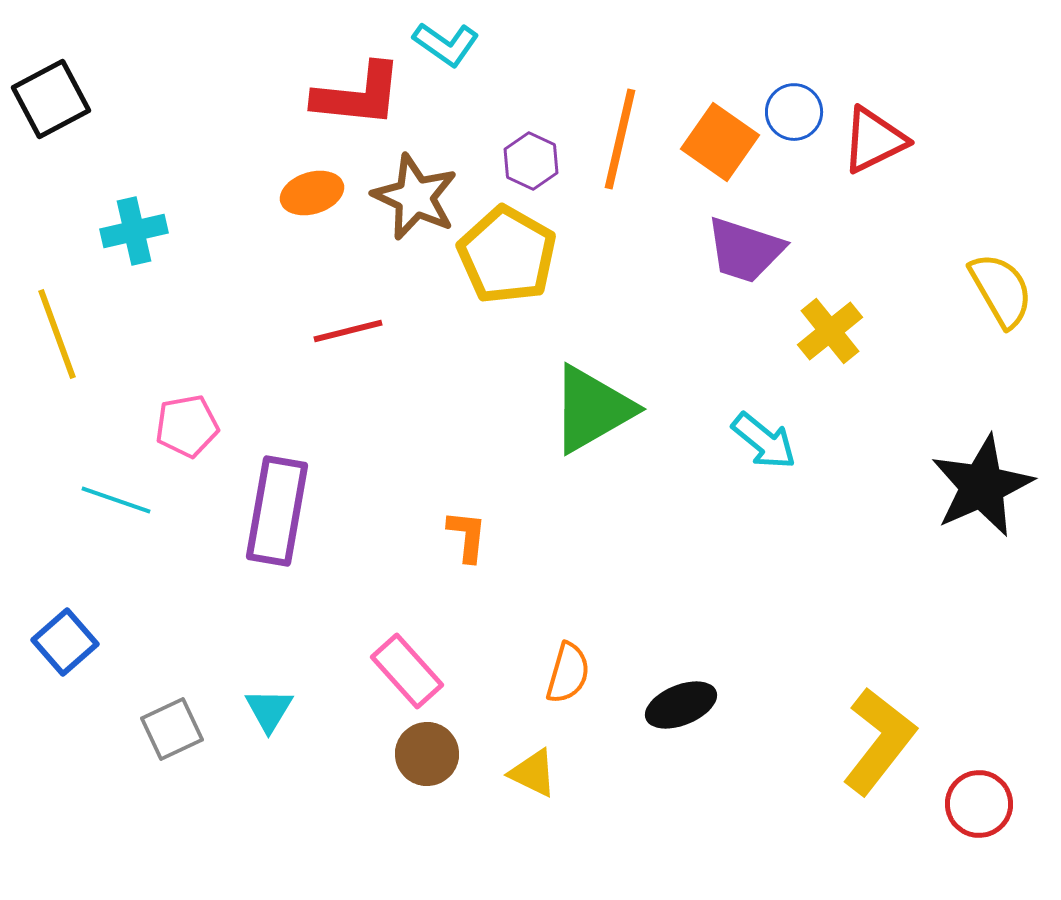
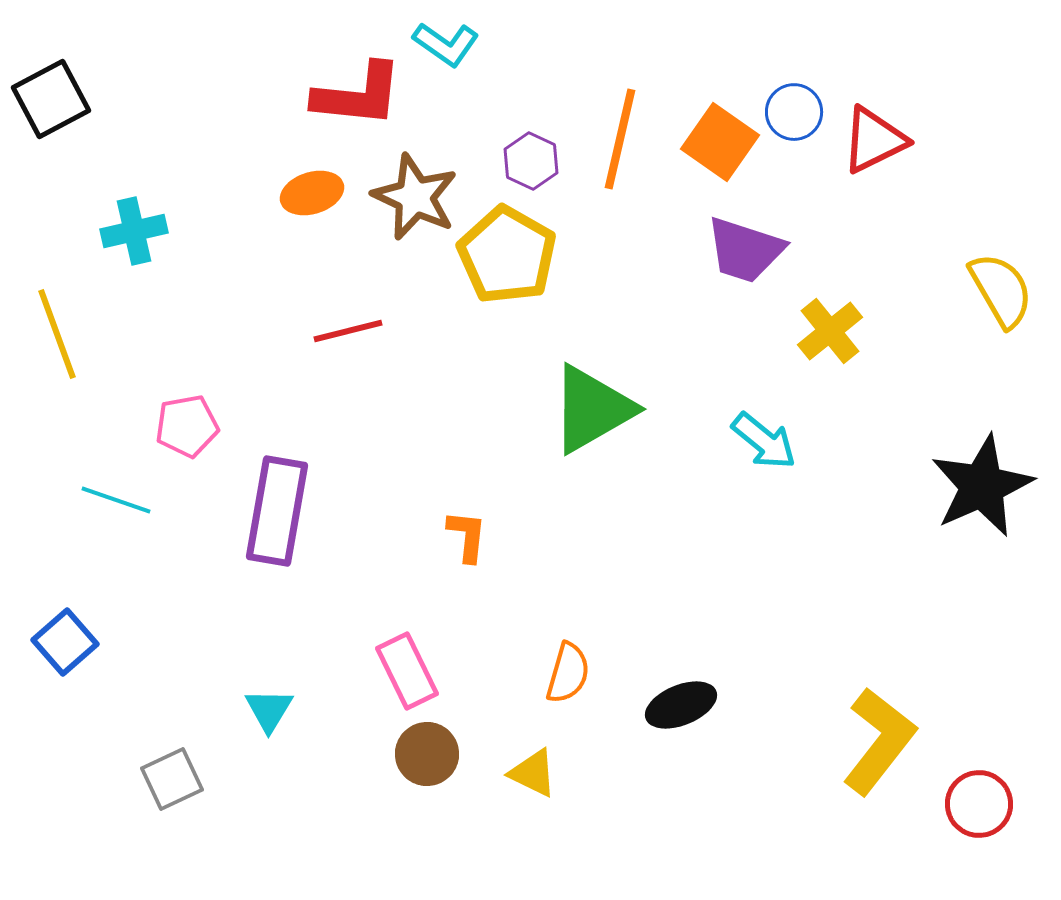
pink rectangle: rotated 16 degrees clockwise
gray square: moved 50 px down
